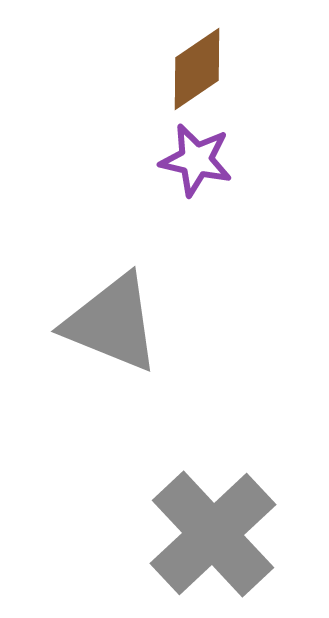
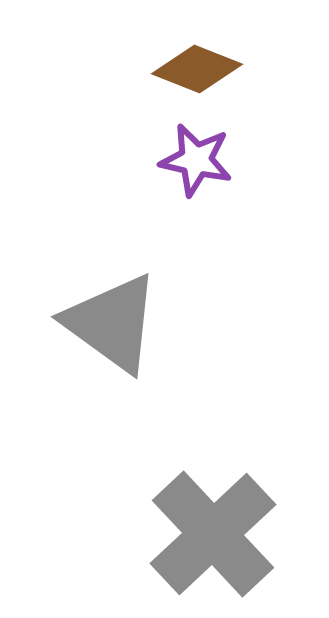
brown diamond: rotated 56 degrees clockwise
gray triangle: rotated 14 degrees clockwise
